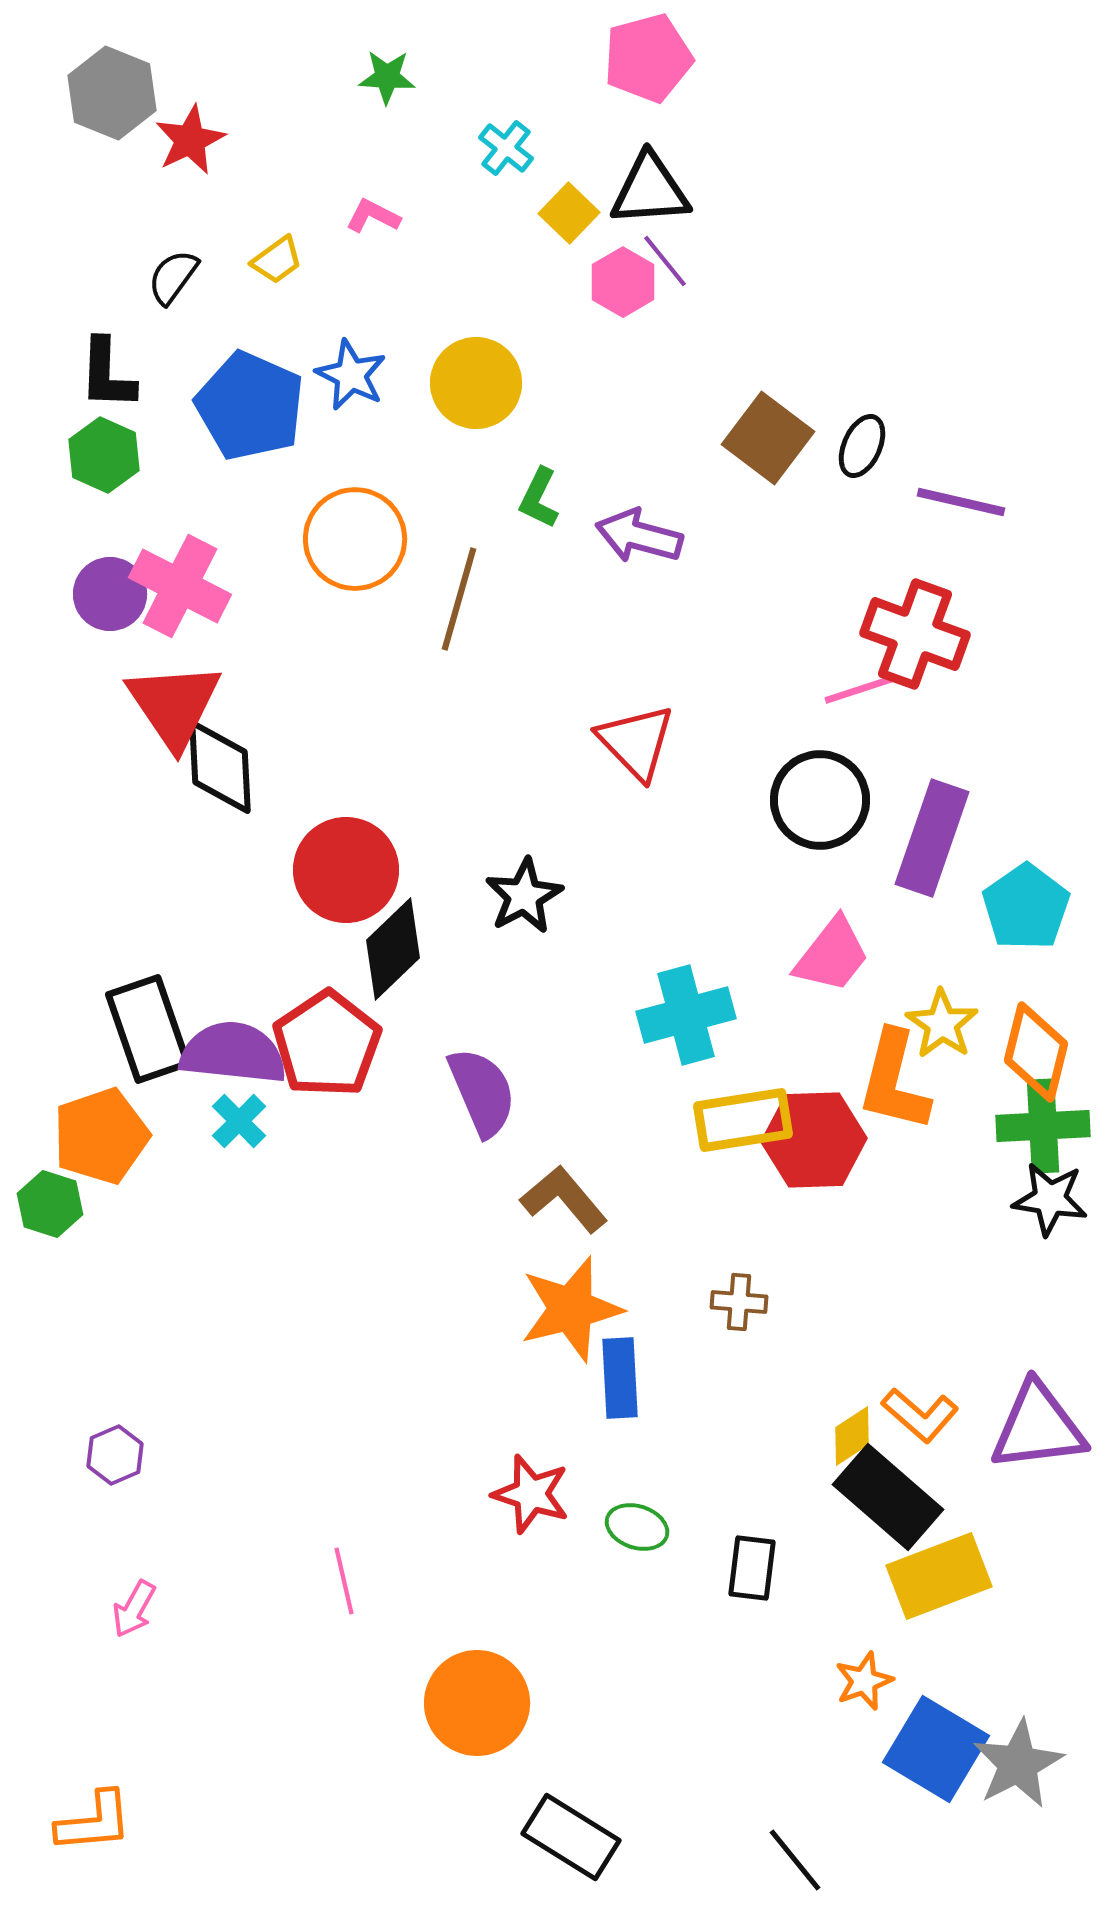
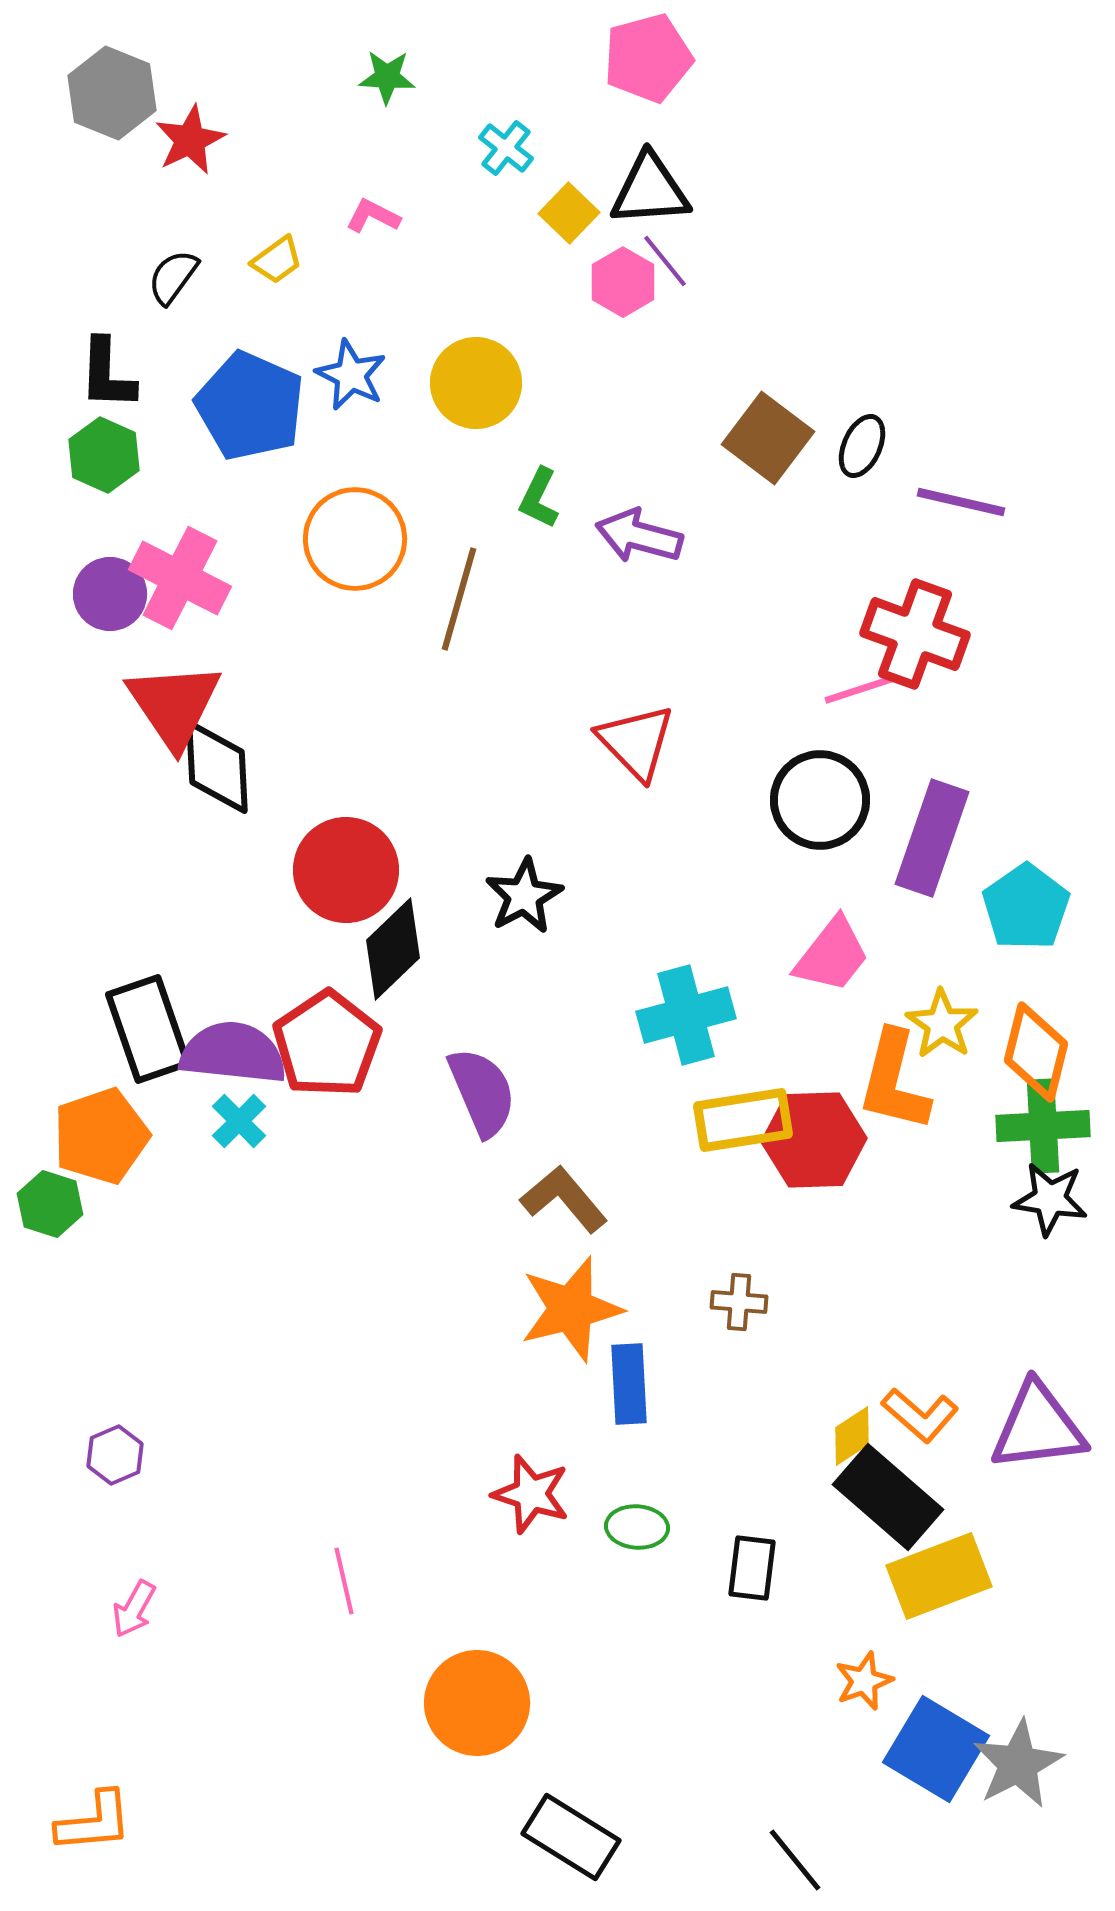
pink cross at (180, 586): moved 8 px up
black diamond at (220, 767): moved 3 px left
blue rectangle at (620, 1378): moved 9 px right, 6 px down
green ellipse at (637, 1527): rotated 14 degrees counterclockwise
